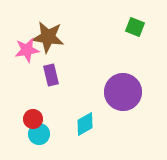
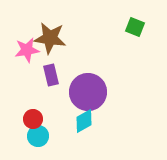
brown star: moved 2 px right, 1 px down
purple circle: moved 35 px left
cyan diamond: moved 1 px left, 3 px up
cyan circle: moved 1 px left, 2 px down
